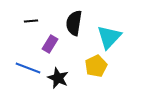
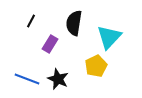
black line: rotated 56 degrees counterclockwise
blue line: moved 1 px left, 11 px down
black star: moved 1 px down
